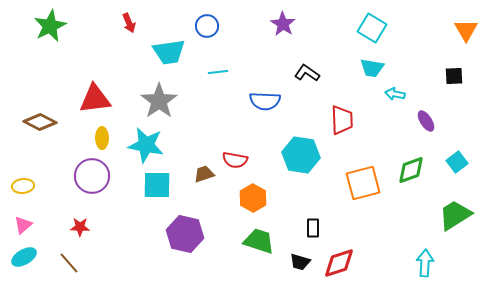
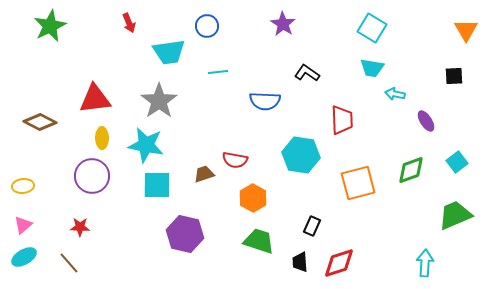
orange square at (363, 183): moved 5 px left
green trapezoid at (455, 215): rotated 9 degrees clockwise
black rectangle at (313, 228): moved 1 px left, 2 px up; rotated 24 degrees clockwise
black trapezoid at (300, 262): rotated 70 degrees clockwise
